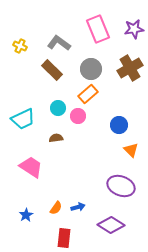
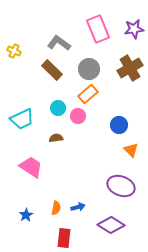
yellow cross: moved 6 px left, 5 px down
gray circle: moved 2 px left
cyan trapezoid: moved 1 px left
orange semicircle: rotated 24 degrees counterclockwise
